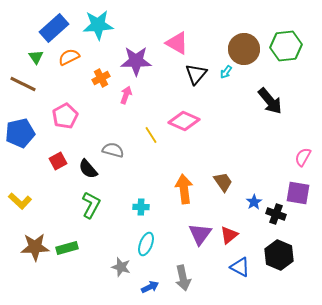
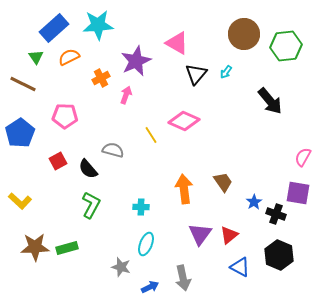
brown circle: moved 15 px up
purple star: rotated 24 degrees counterclockwise
pink pentagon: rotated 30 degrees clockwise
blue pentagon: rotated 20 degrees counterclockwise
